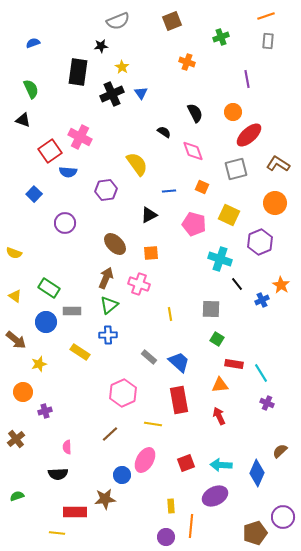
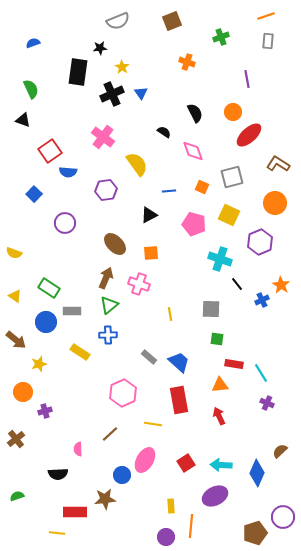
black star at (101, 46): moved 1 px left, 2 px down
pink cross at (80, 137): moved 23 px right; rotated 10 degrees clockwise
gray square at (236, 169): moved 4 px left, 8 px down
green square at (217, 339): rotated 24 degrees counterclockwise
pink semicircle at (67, 447): moved 11 px right, 2 px down
red square at (186, 463): rotated 12 degrees counterclockwise
